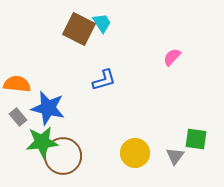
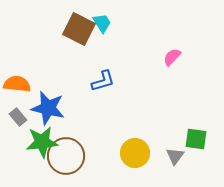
blue L-shape: moved 1 px left, 1 px down
brown circle: moved 3 px right
